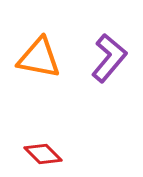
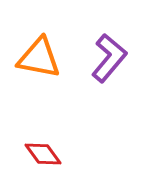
red diamond: rotated 9 degrees clockwise
